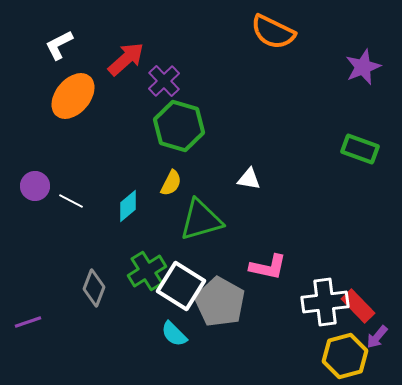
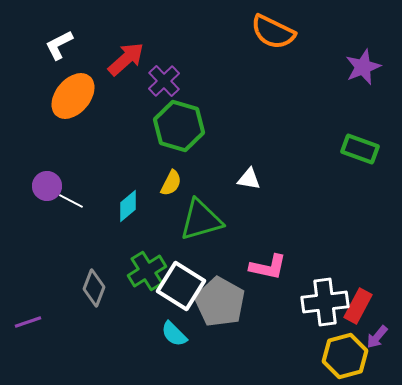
purple circle: moved 12 px right
red rectangle: rotated 72 degrees clockwise
